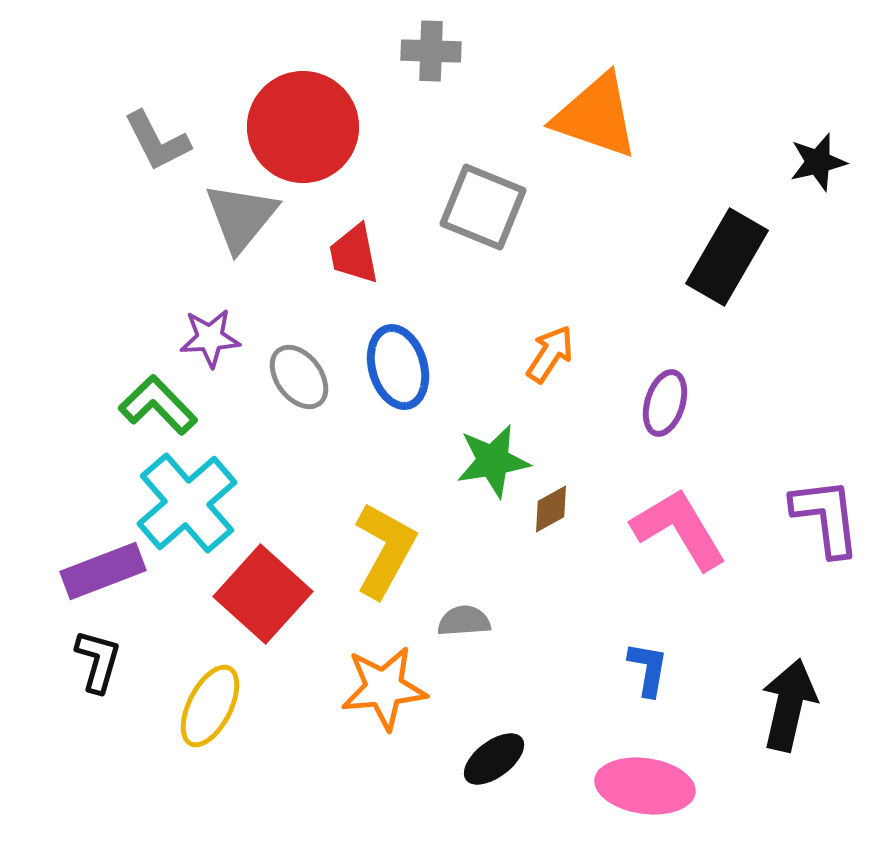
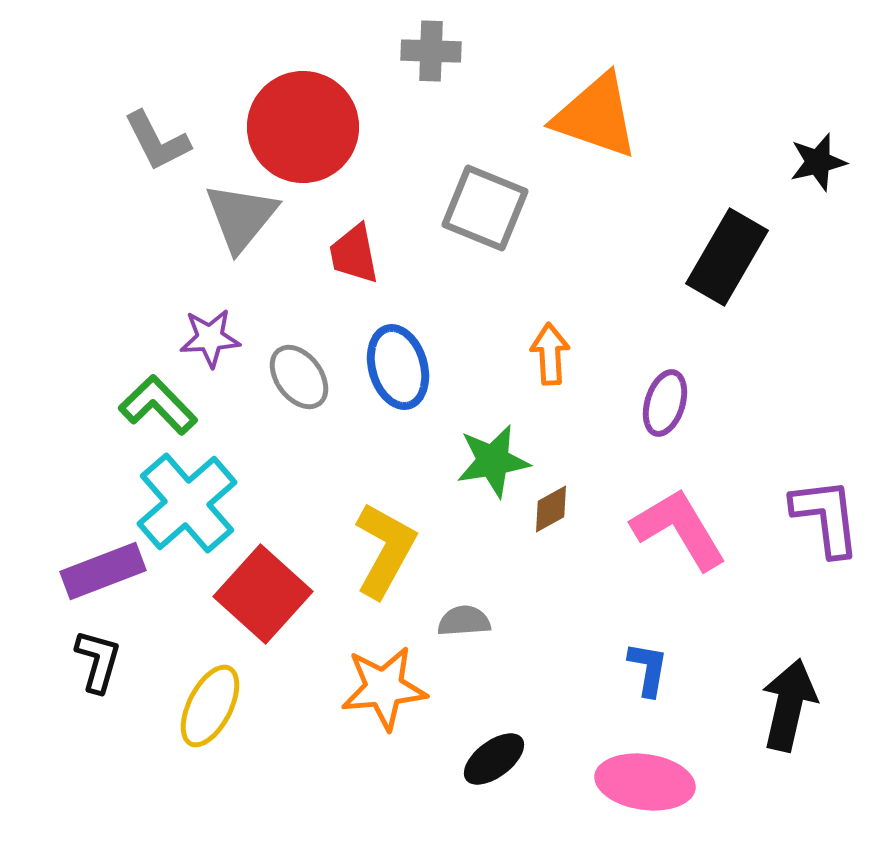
gray square: moved 2 px right, 1 px down
orange arrow: rotated 36 degrees counterclockwise
pink ellipse: moved 4 px up
